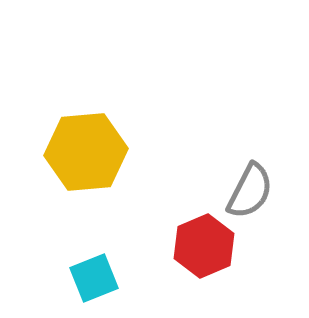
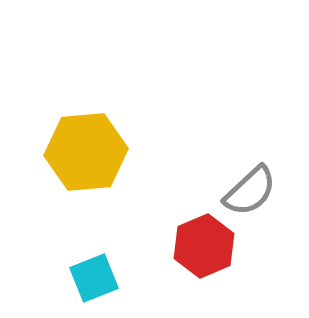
gray semicircle: rotated 20 degrees clockwise
